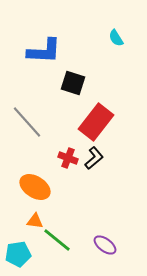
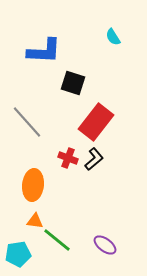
cyan semicircle: moved 3 px left, 1 px up
black L-shape: moved 1 px down
orange ellipse: moved 2 px left, 2 px up; rotated 64 degrees clockwise
